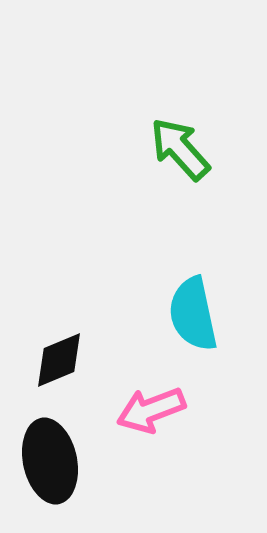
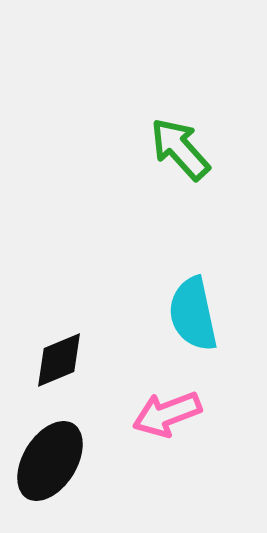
pink arrow: moved 16 px right, 4 px down
black ellipse: rotated 44 degrees clockwise
